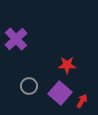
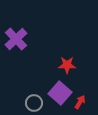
gray circle: moved 5 px right, 17 px down
red arrow: moved 2 px left, 1 px down
